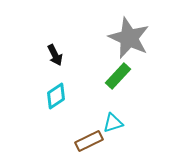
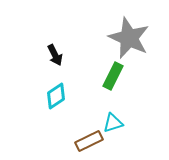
green rectangle: moved 5 px left; rotated 16 degrees counterclockwise
